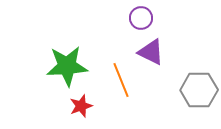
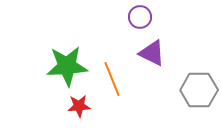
purple circle: moved 1 px left, 1 px up
purple triangle: moved 1 px right, 1 px down
orange line: moved 9 px left, 1 px up
red star: moved 2 px left; rotated 15 degrees clockwise
